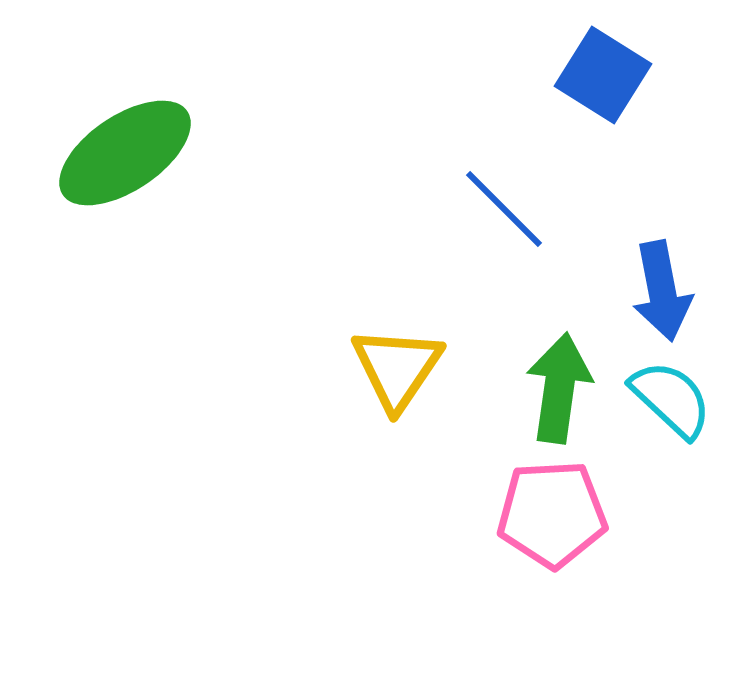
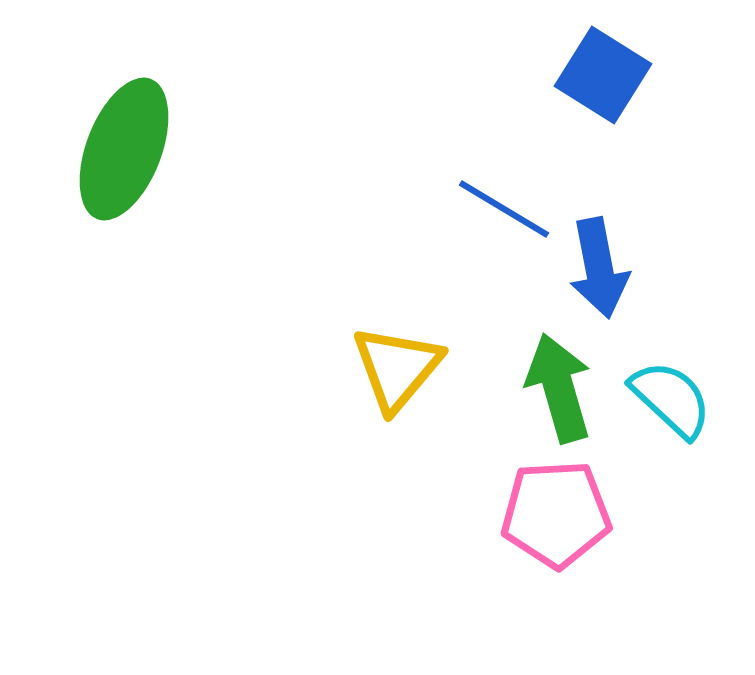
green ellipse: moved 1 px left, 4 px up; rotated 35 degrees counterclockwise
blue line: rotated 14 degrees counterclockwise
blue arrow: moved 63 px left, 23 px up
yellow triangle: rotated 6 degrees clockwise
green arrow: rotated 24 degrees counterclockwise
pink pentagon: moved 4 px right
